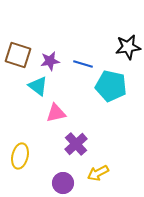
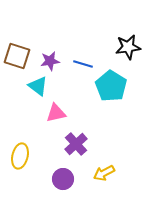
brown square: moved 1 px left, 1 px down
cyan pentagon: rotated 20 degrees clockwise
yellow arrow: moved 6 px right
purple circle: moved 4 px up
